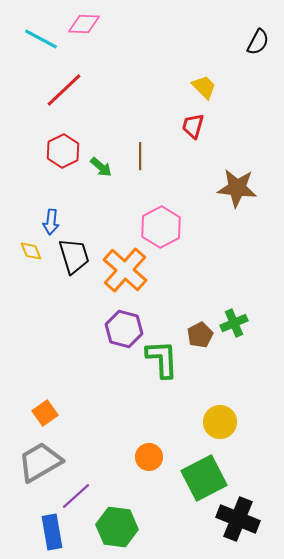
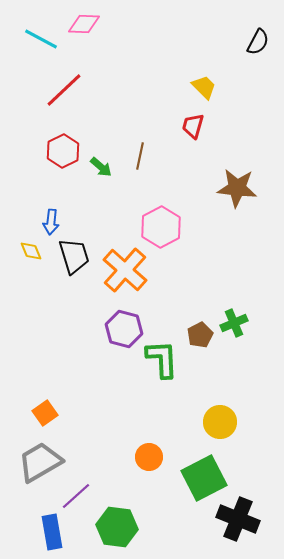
brown line: rotated 12 degrees clockwise
